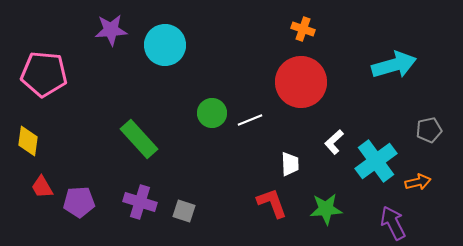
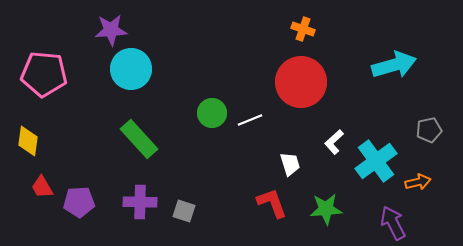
cyan circle: moved 34 px left, 24 px down
white trapezoid: rotated 15 degrees counterclockwise
purple cross: rotated 16 degrees counterclockwise
